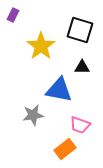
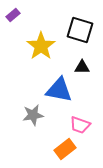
purple rectangle: rotated 24 degrees clockwise
